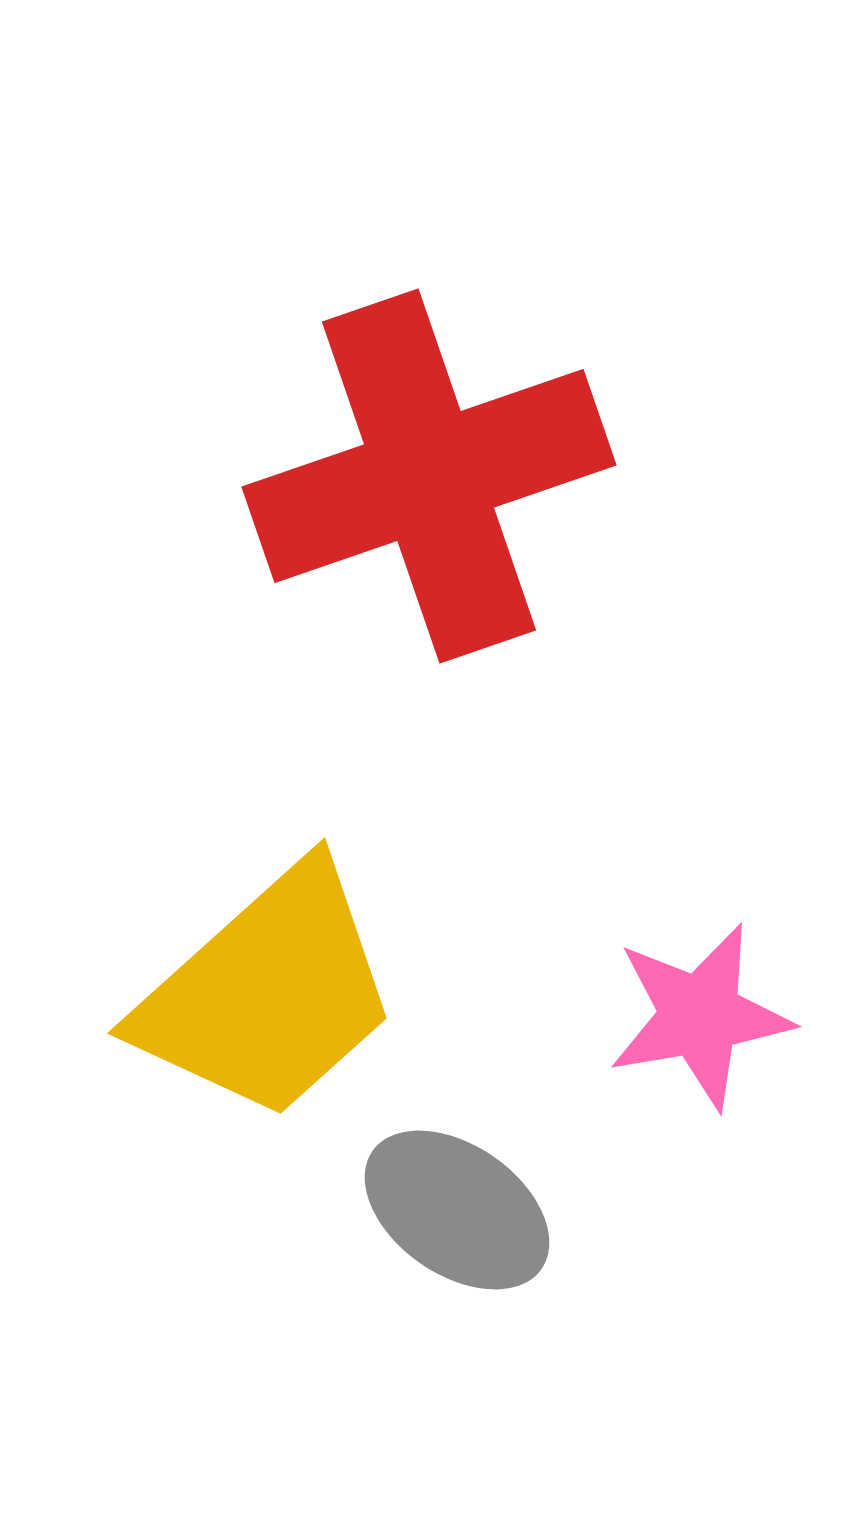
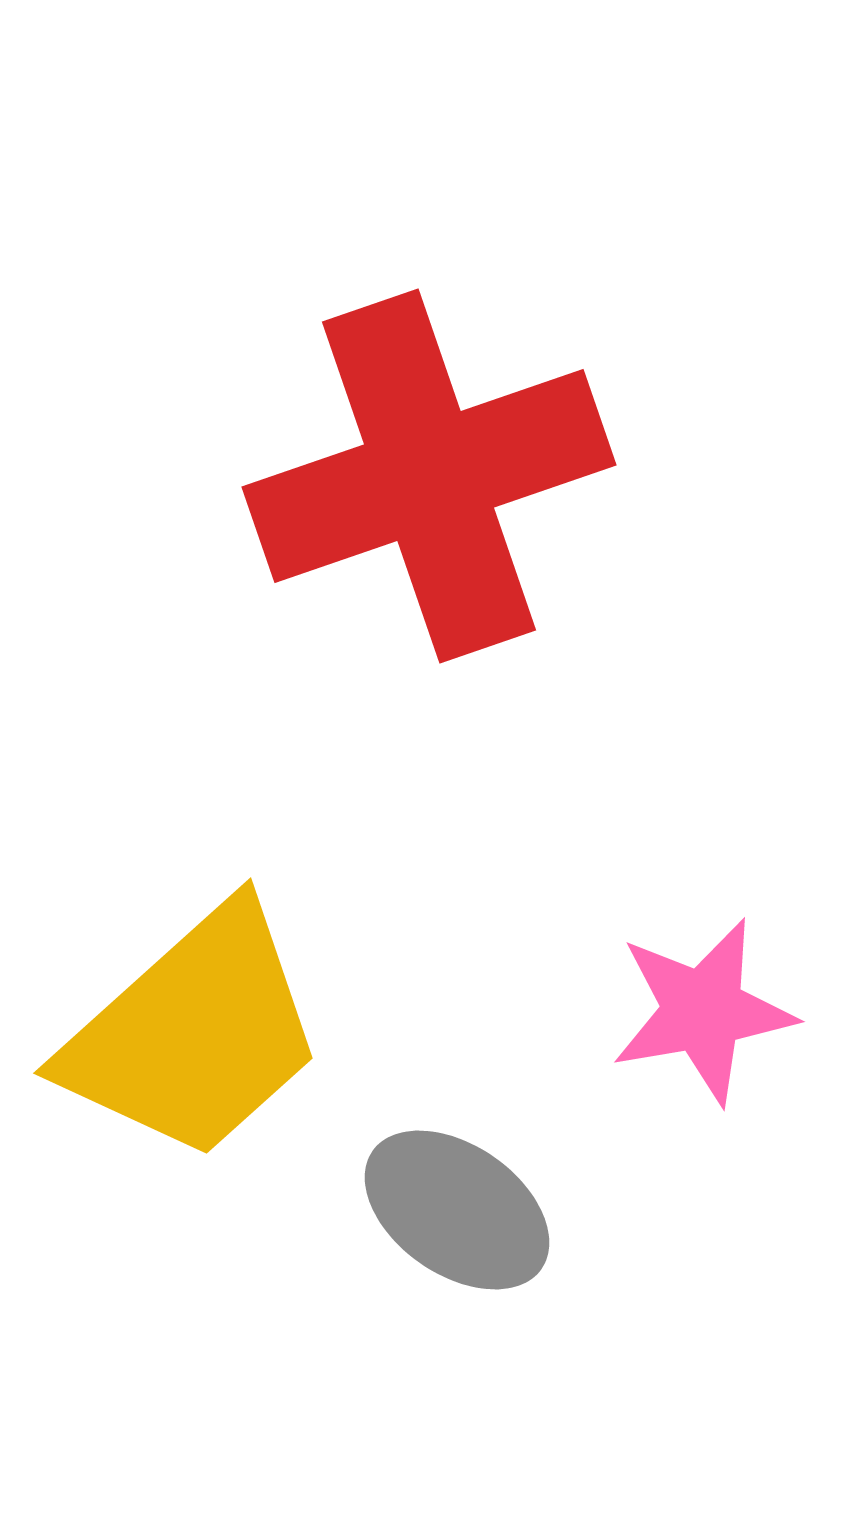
yellow trapezoid: moved 74 px left, 40 px down
pink star: moved 3 px right, 5 px up
